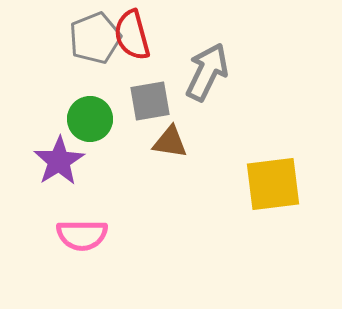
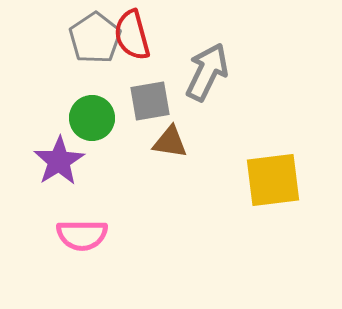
gray pentagon: rotated 12 degrees counterclockwise
green circle: moved 2 px right, 1 px up
yellow square: moved 4 px up
